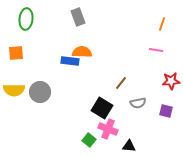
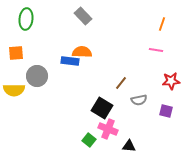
gray rectangle: moved 5 px right, 1 px up; rotated 24 degrees counterclockwise
gray circle: moved 3 px left, 16 px up
gray semicircle: moved 1 px right, 3 px up
